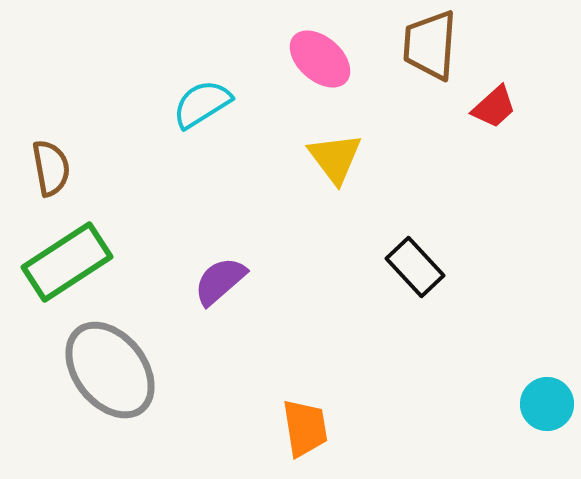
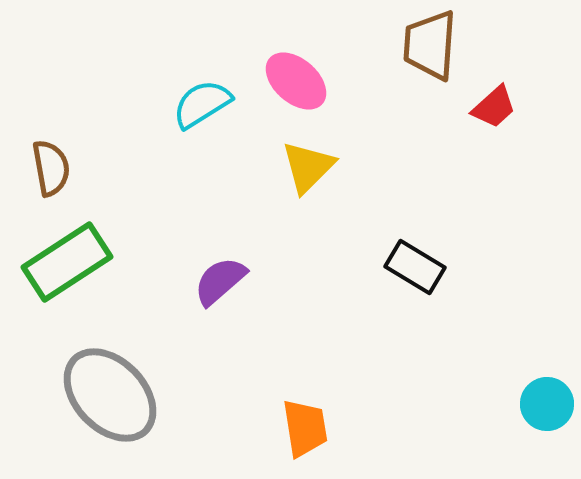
pink ellipse: moved 24 px left, 22 px down
yellow triangle: moved 27 px left, 9 px down; rotated 22 degrees clockwise
black rectangle: rotated 16 degrees counterclockwise
gray ellipse: moved 25 px down; rotated 6 degrees counterclockwise
